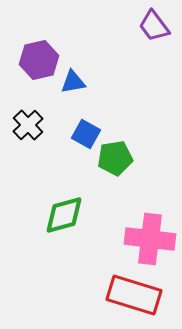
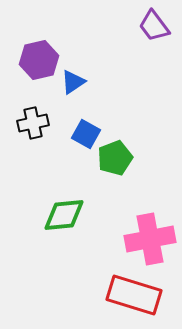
blue triangle: rotated 24 degrees counterclockwise
black cross: moved 5 px right, 2 px up; rotated 32 degrees clockwise
green pentagon: rotated 12 degrees counterclockwise
green diamond: rotated 9 degrees clockwise
pink cross: rotated 18 degrees counterclockwise
